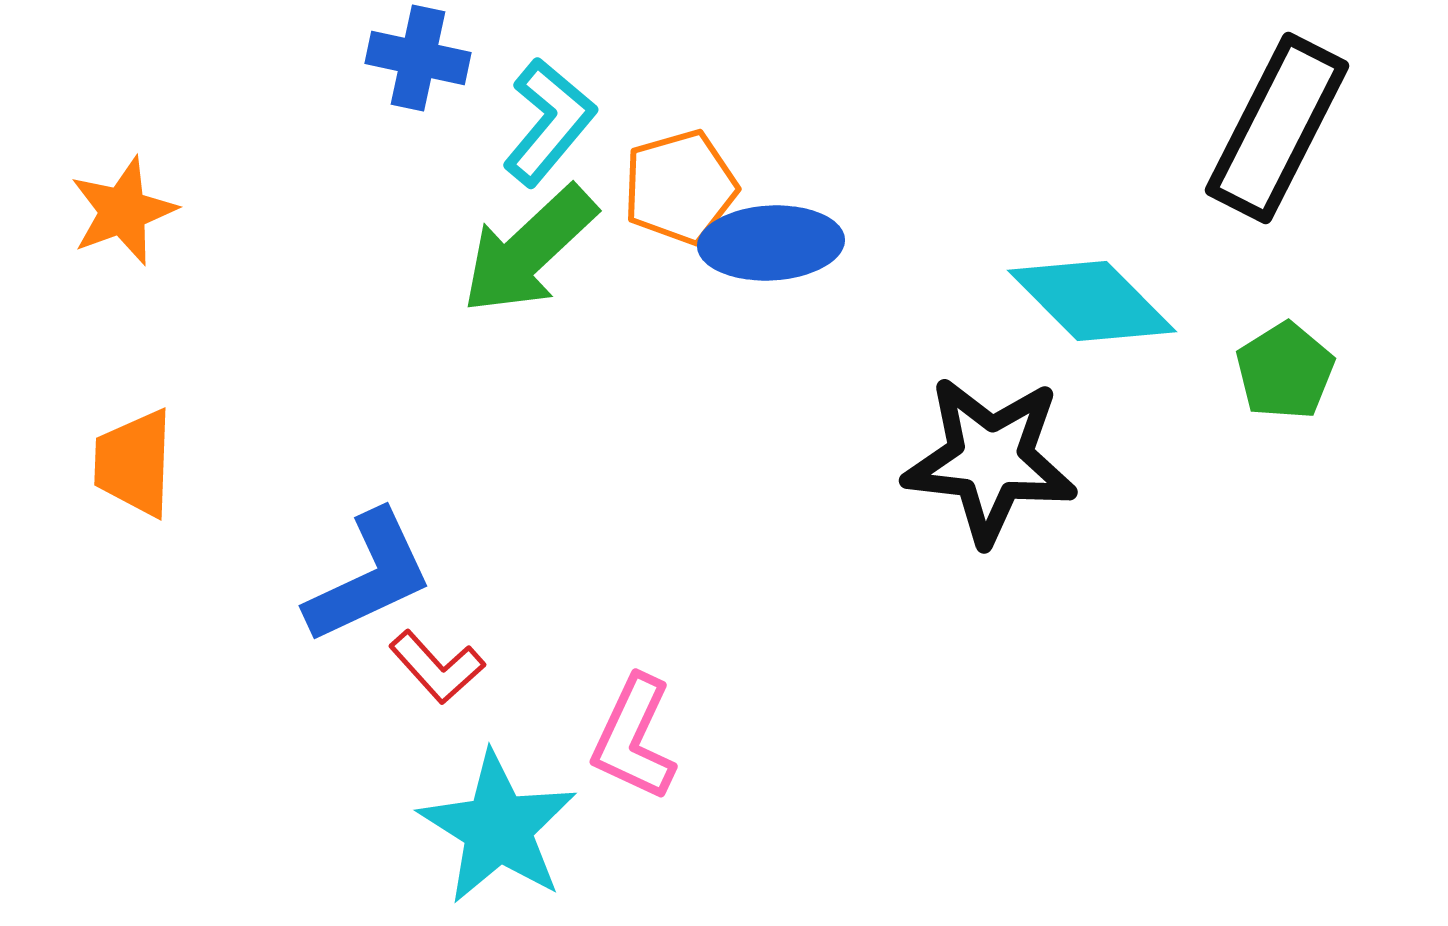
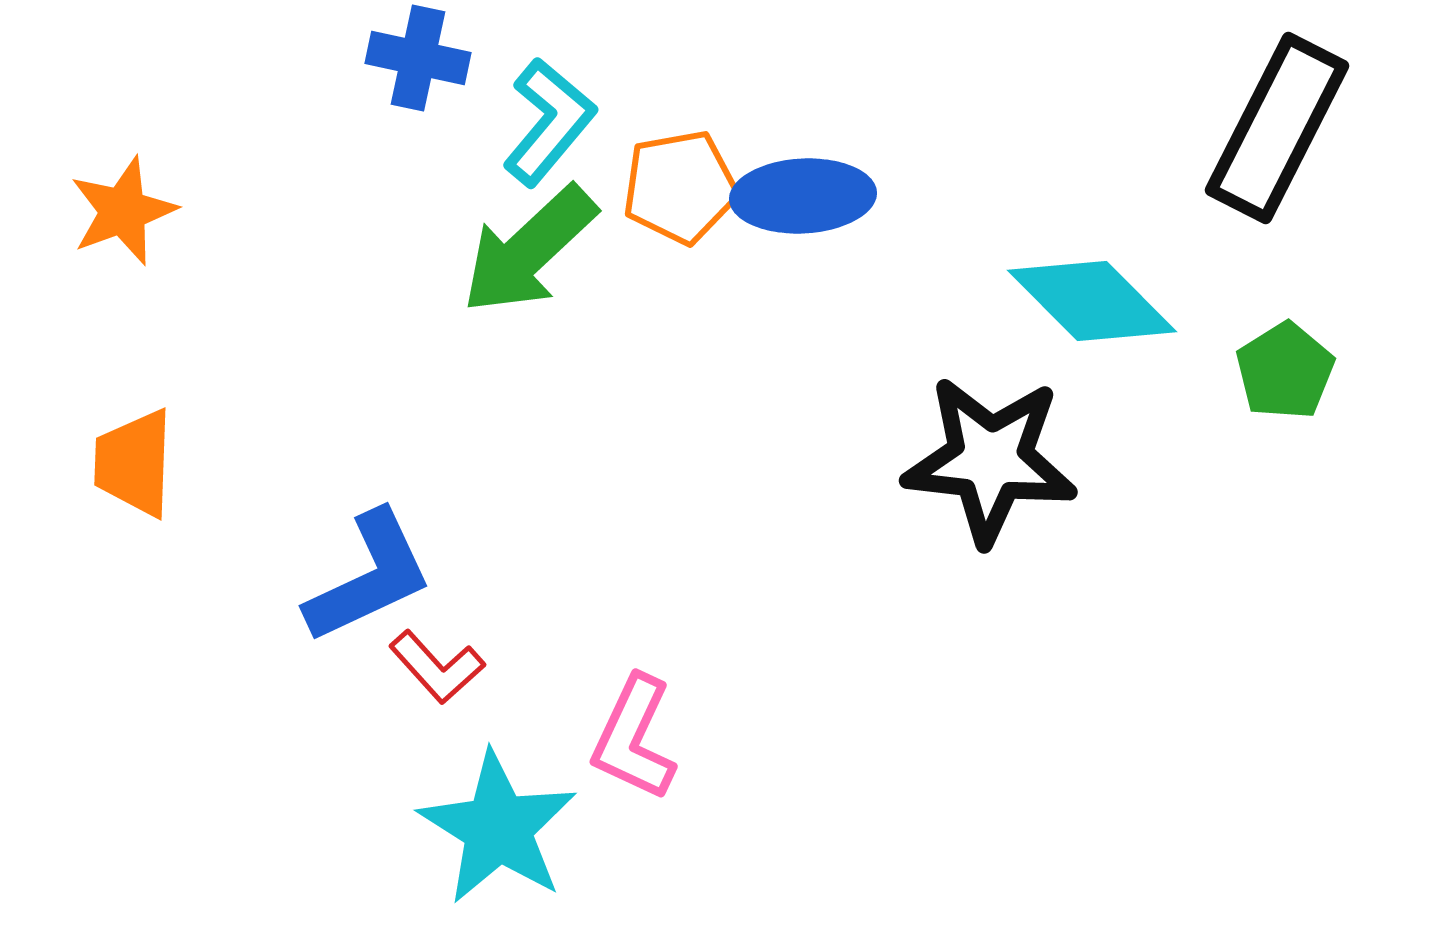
orange pentagon: rotated 6 degrees clockwise
blue ellipse: moved 32 px right, 47 px up
